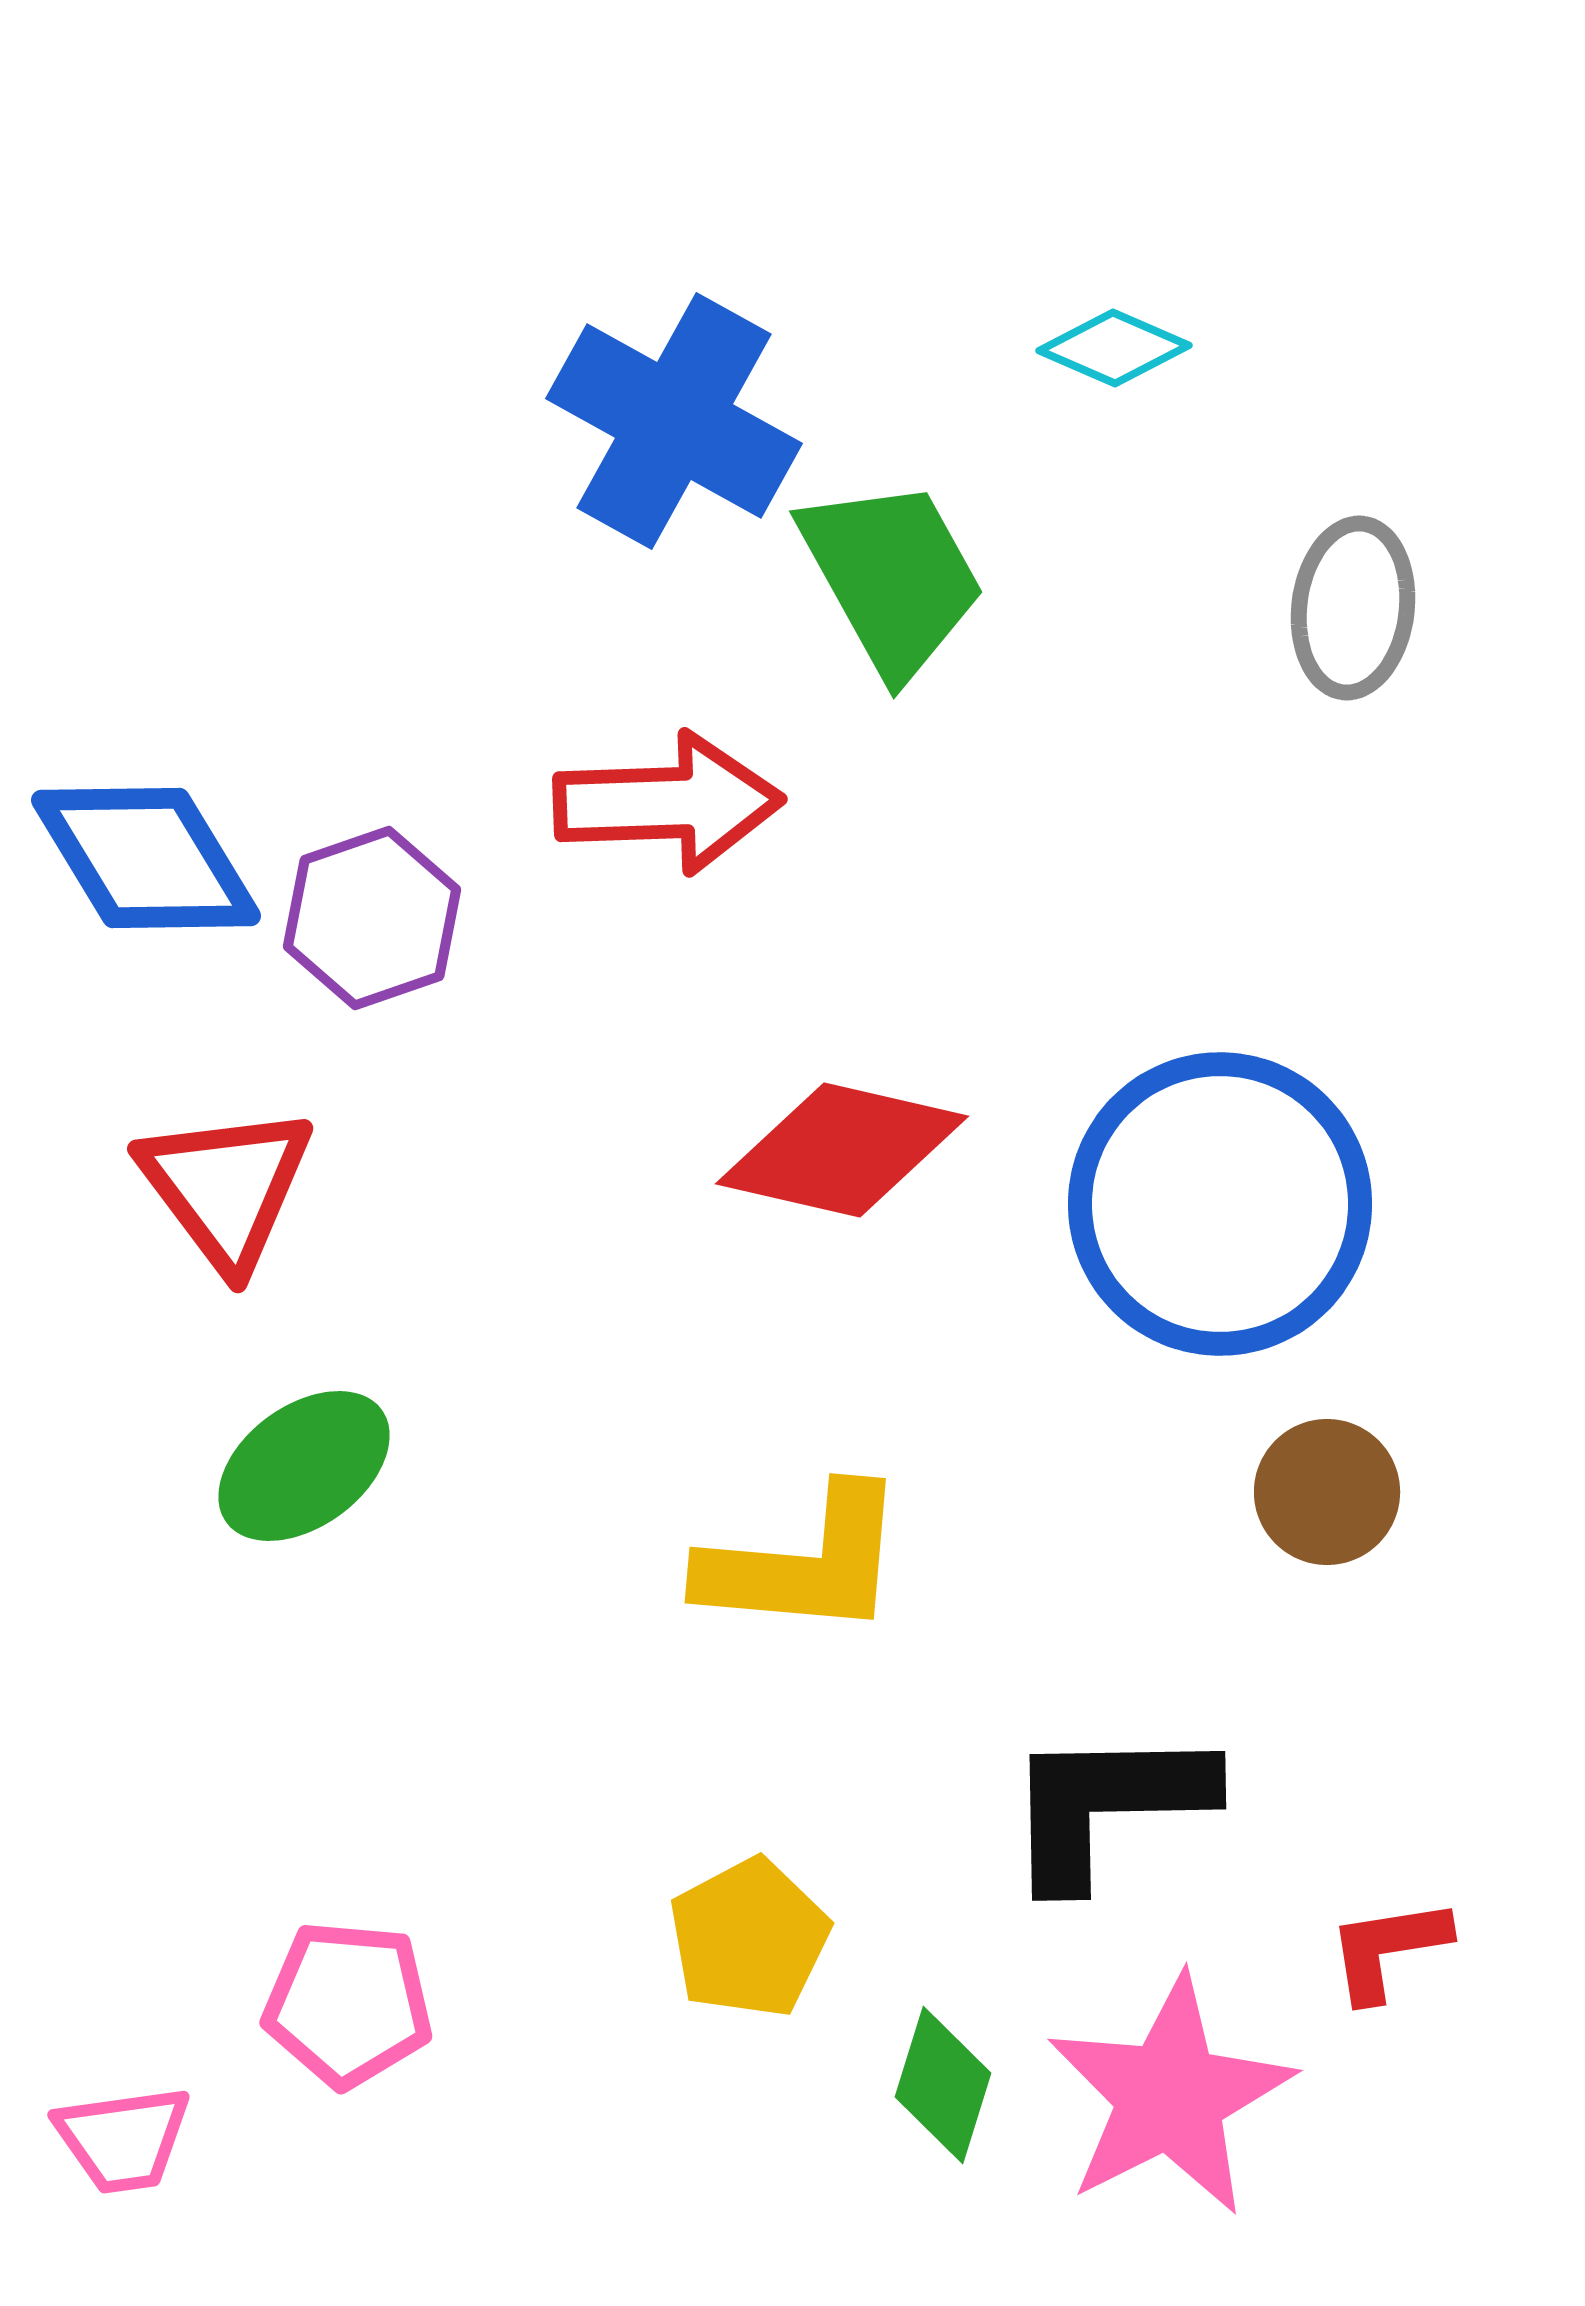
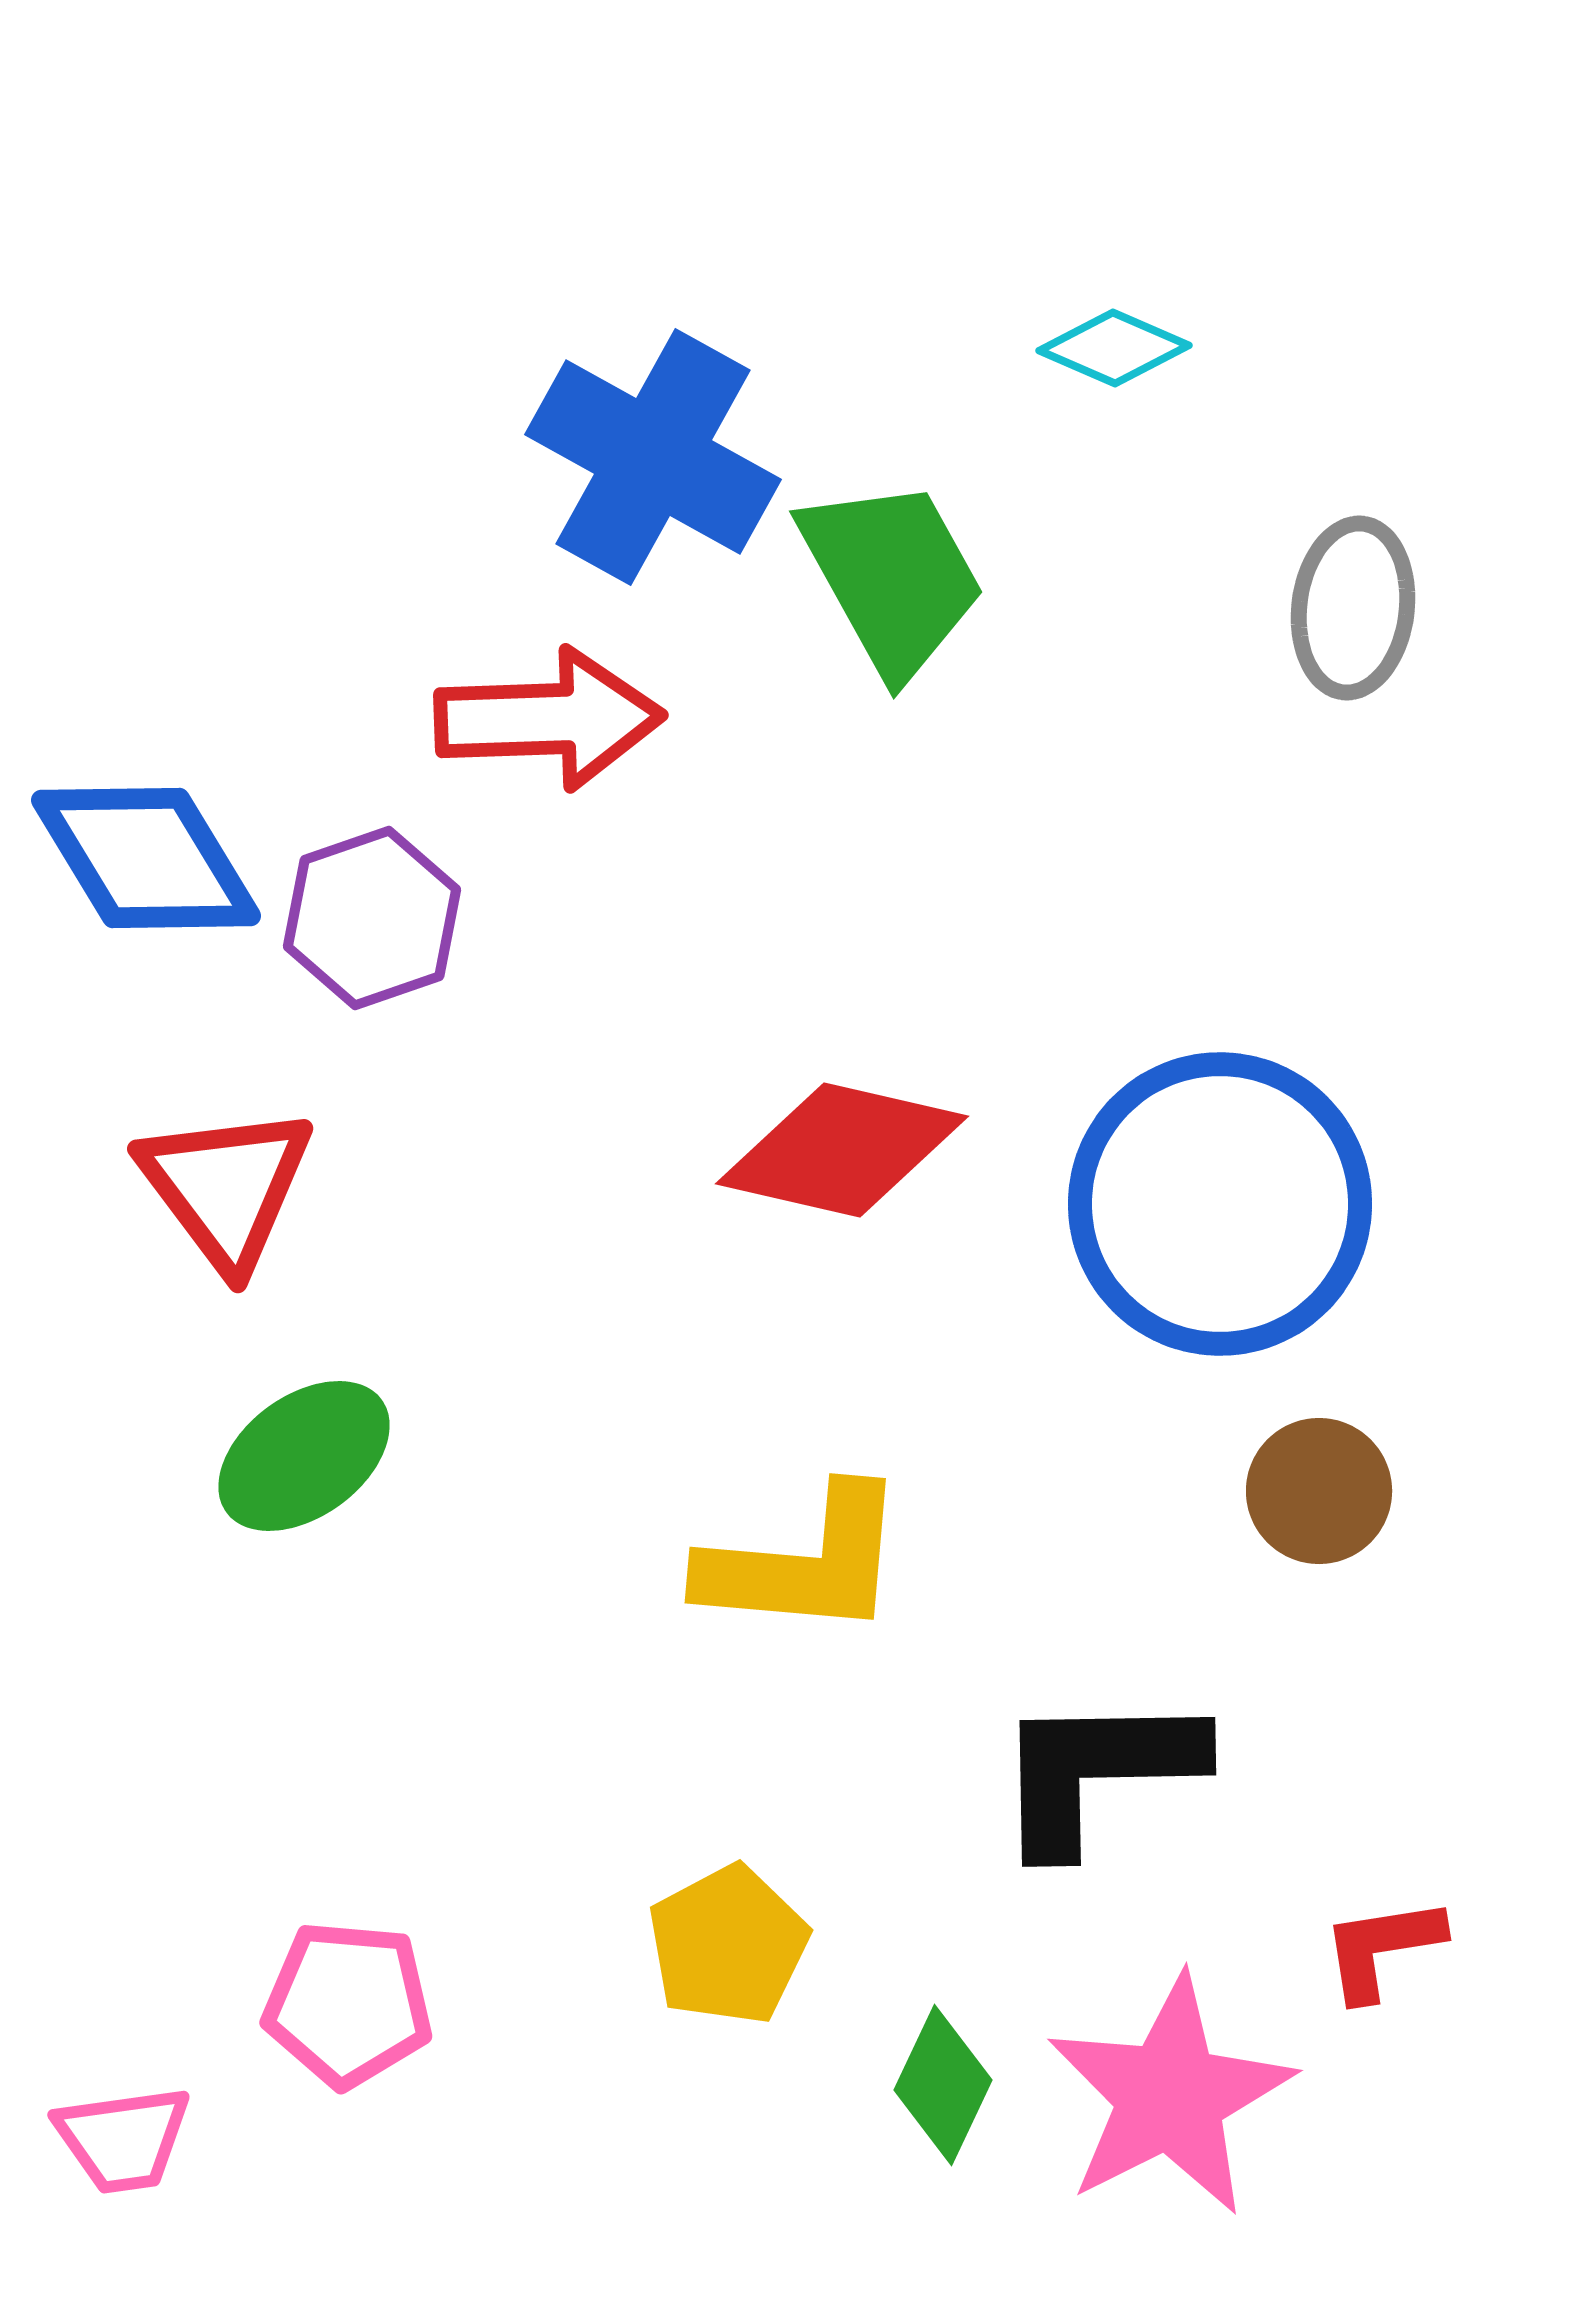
blue cross: moved 21 px left, 36 px down
red arrow: moved 119 px left, 84 px up
green ellipse: moved 10 px up
brown circle: moved 8 px left, 1 px up
black L-shape: moved 10 px left, 34 px up
yellow pentagon: moved 21 px left, 7 px down
red L-shape: moved 6 px left, 1 px up
green diamond: rotated 8 degrees clockwise
